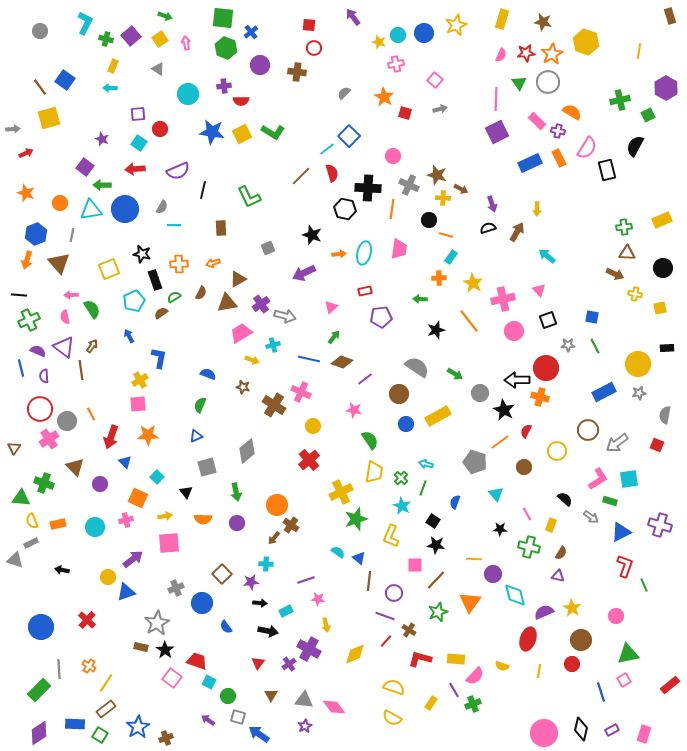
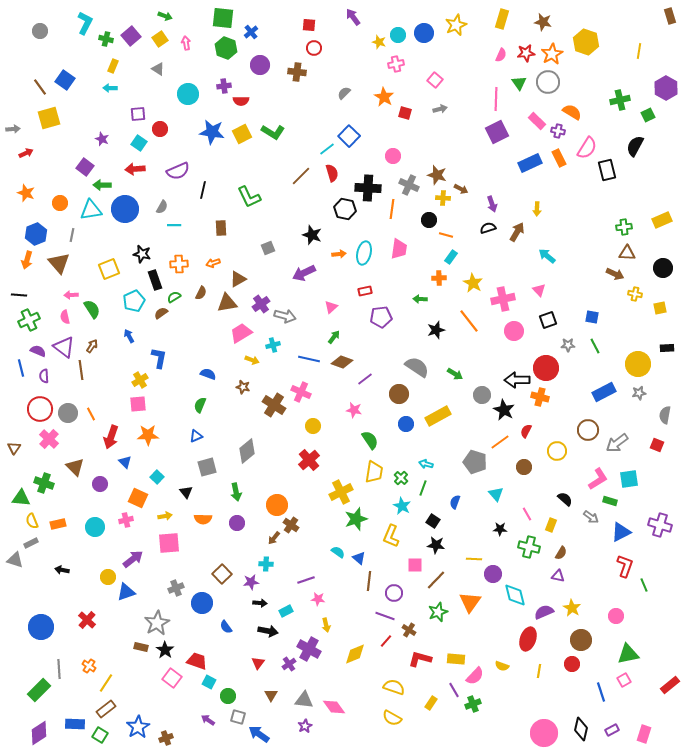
gray circle at (480, 393): moved 2 px right, 2 px down
gray circle at (67, 421): moved 1 px right, 8 px up
pink cross at (49, 439): rotated 12 degrees counterclockwise
